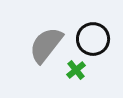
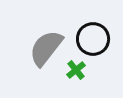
gray semicircle: moved 3 px down
